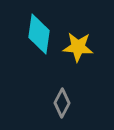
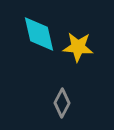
cyan diamond: rotated 21 degrees counterclockwise
